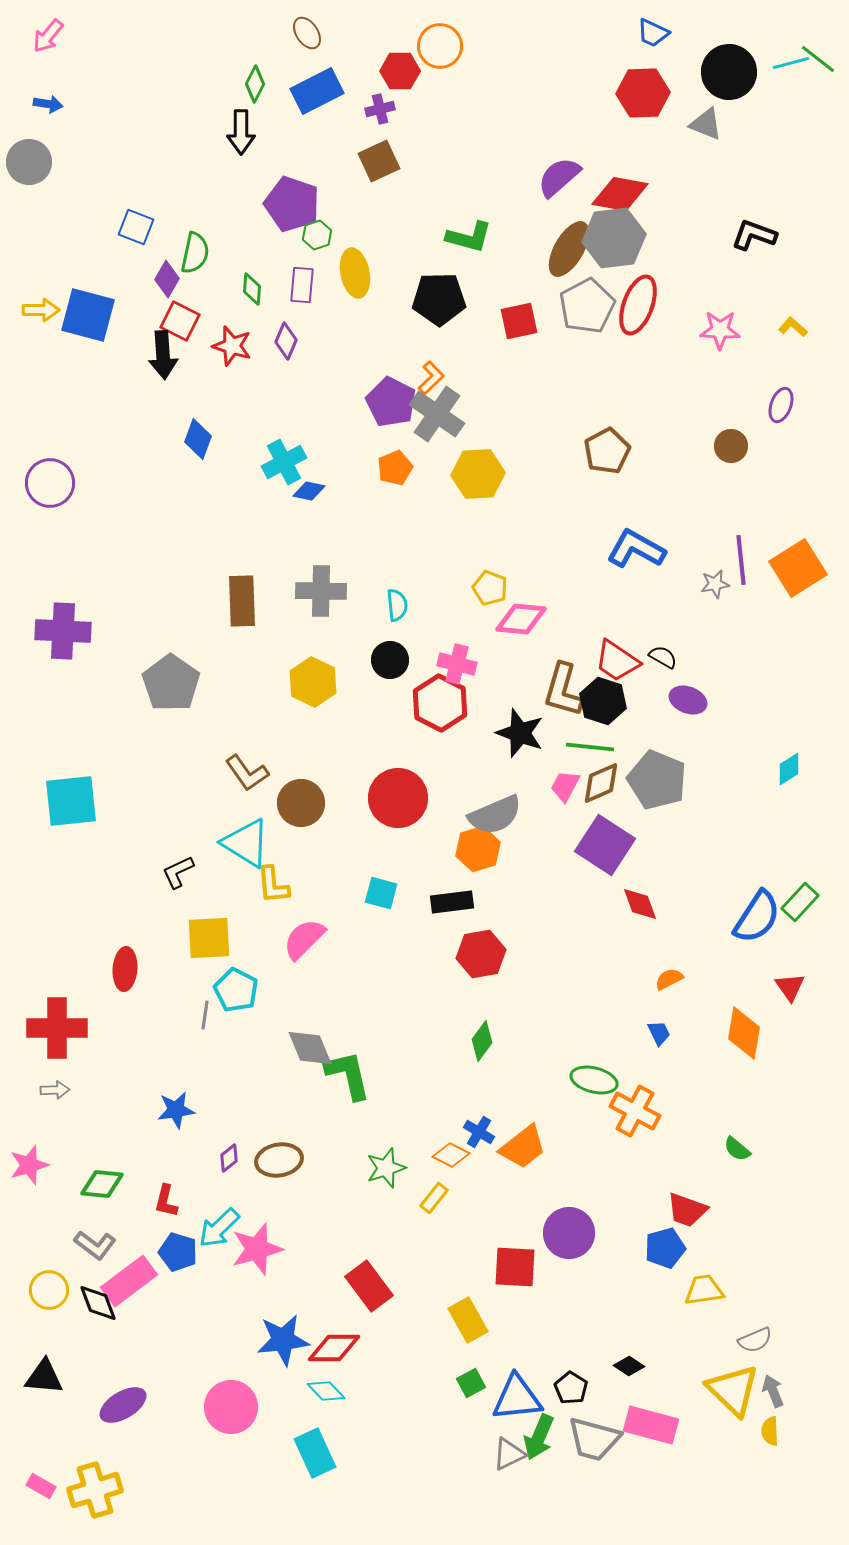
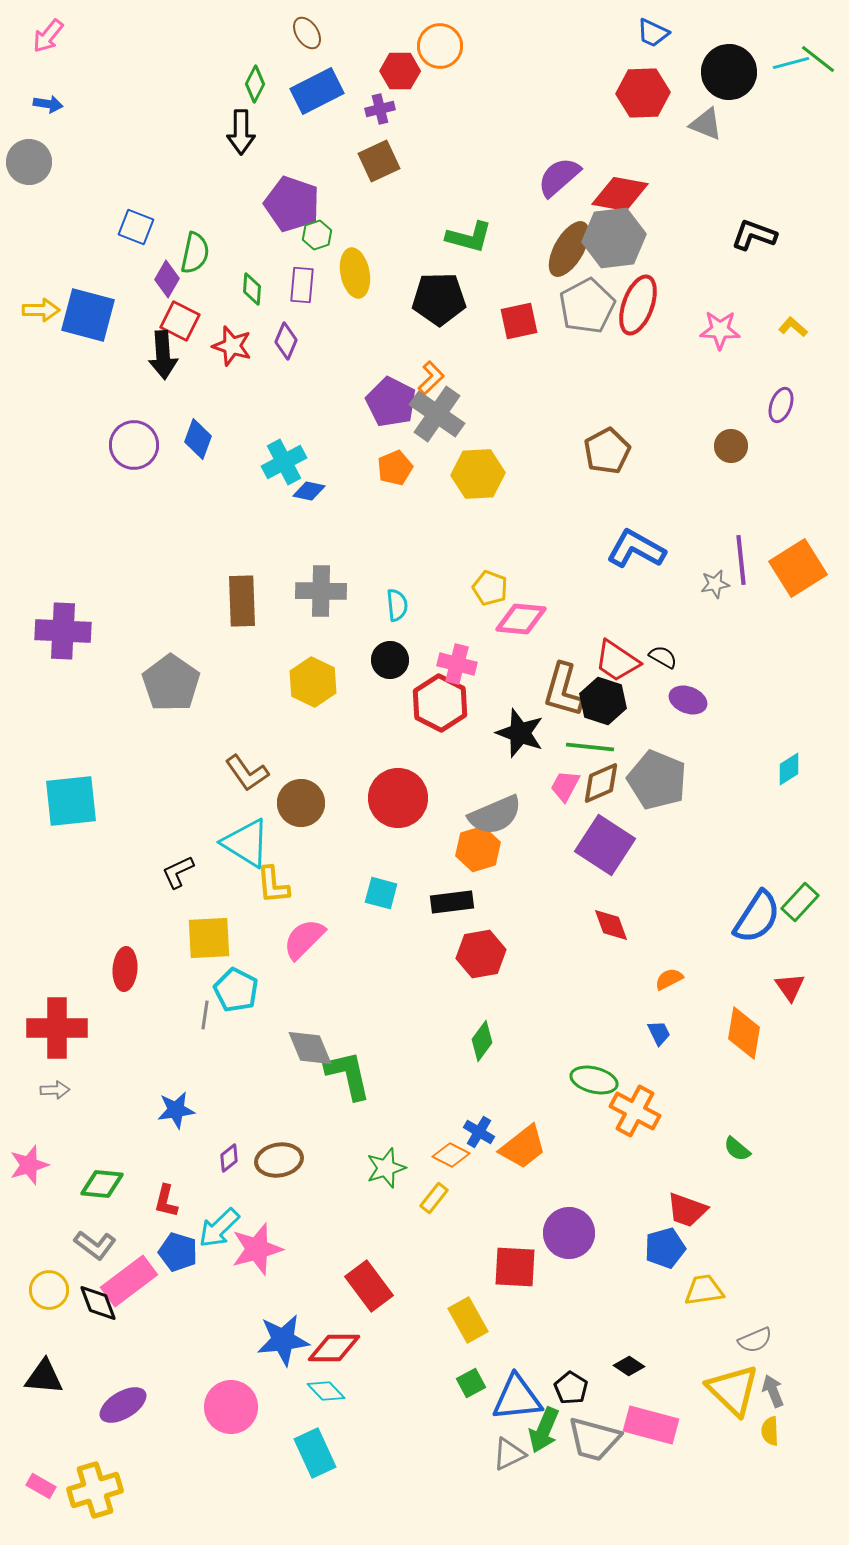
purple circle at (50, 483): moved 84 px right, 38 px up
red diamond at (640, 904): moved 29 px left, 21 px down
green arrow at (539, 1437): moved 5 px right, 7 px up
